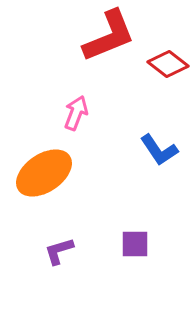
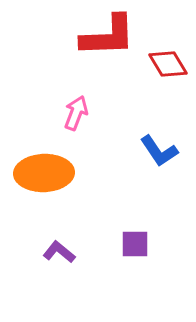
red L-shape: moved 1 px left; rotated 20 degrees clockwise
red diamond: rotated 21 degrees clockwise
blue L-shape: moved 1 px down
orange ellipse: rotated 32 degrees clockwise
purple L-shape: moved 1 px down; rotated 56 degrees clockwise
